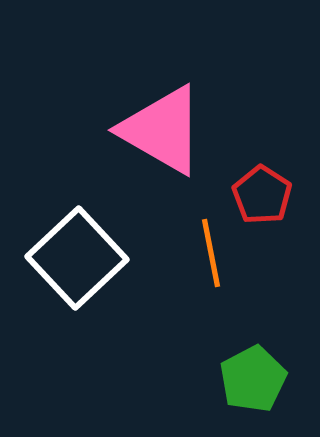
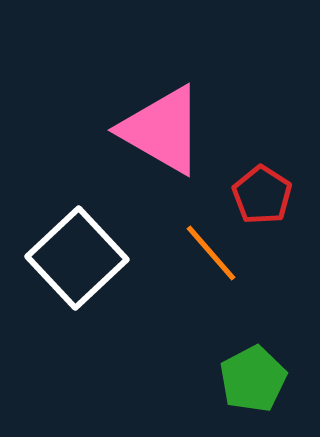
orange line: rotated 30 degrees counterclockwise
